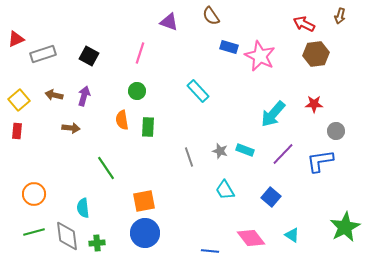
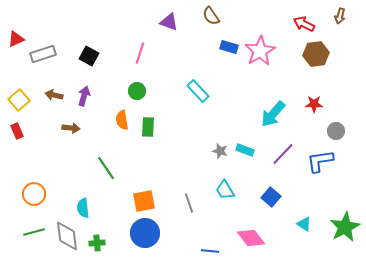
pink star at (260, 56): moved 5 px up; rotated 16 degrees clockwise
red rectangle at (17, 131): rotated 28 degrees counterclockwise
gray line at (189, 157): moved 46 px down
cyan triangle at (292, 235): moved 12 px right, 11 px up
